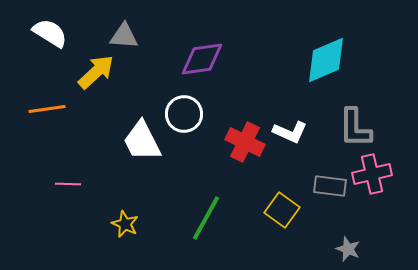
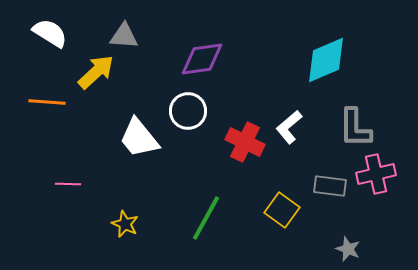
orange line: moved 7 px up; rotated 12 degrees clockwise
white circle: moved 4 px right, 3 px up
white L-shape: moved 1 px left, 5 px up; rotated 116 degrees clockwise
white trapezoid: moved 3 px left, 3 px up; rotated 12 degrees counterclockwise
pink cross: moved 4 px right
